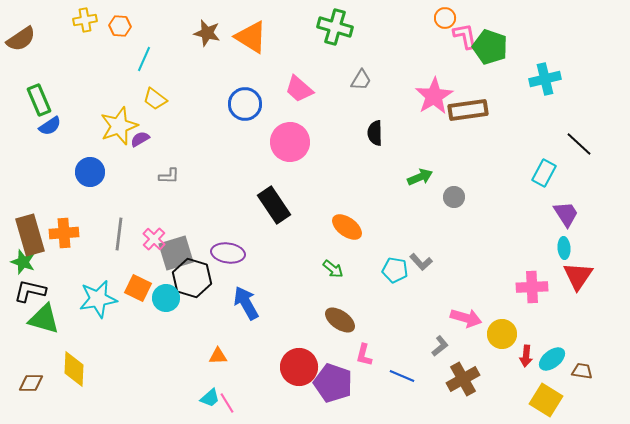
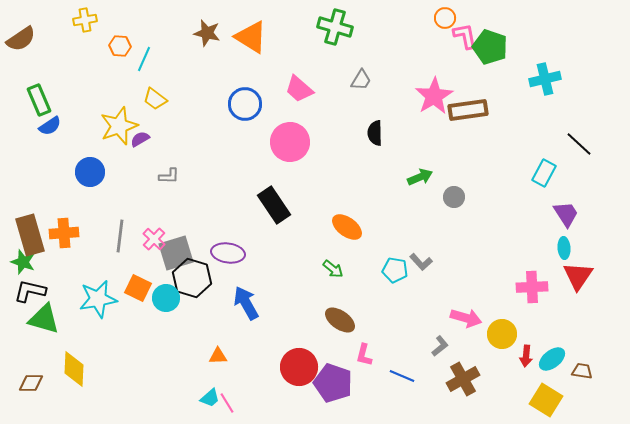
orange hexagon at (120, 26): moved 20 px down
gray line at (119, 234): moved 1 px right, 2 px down
